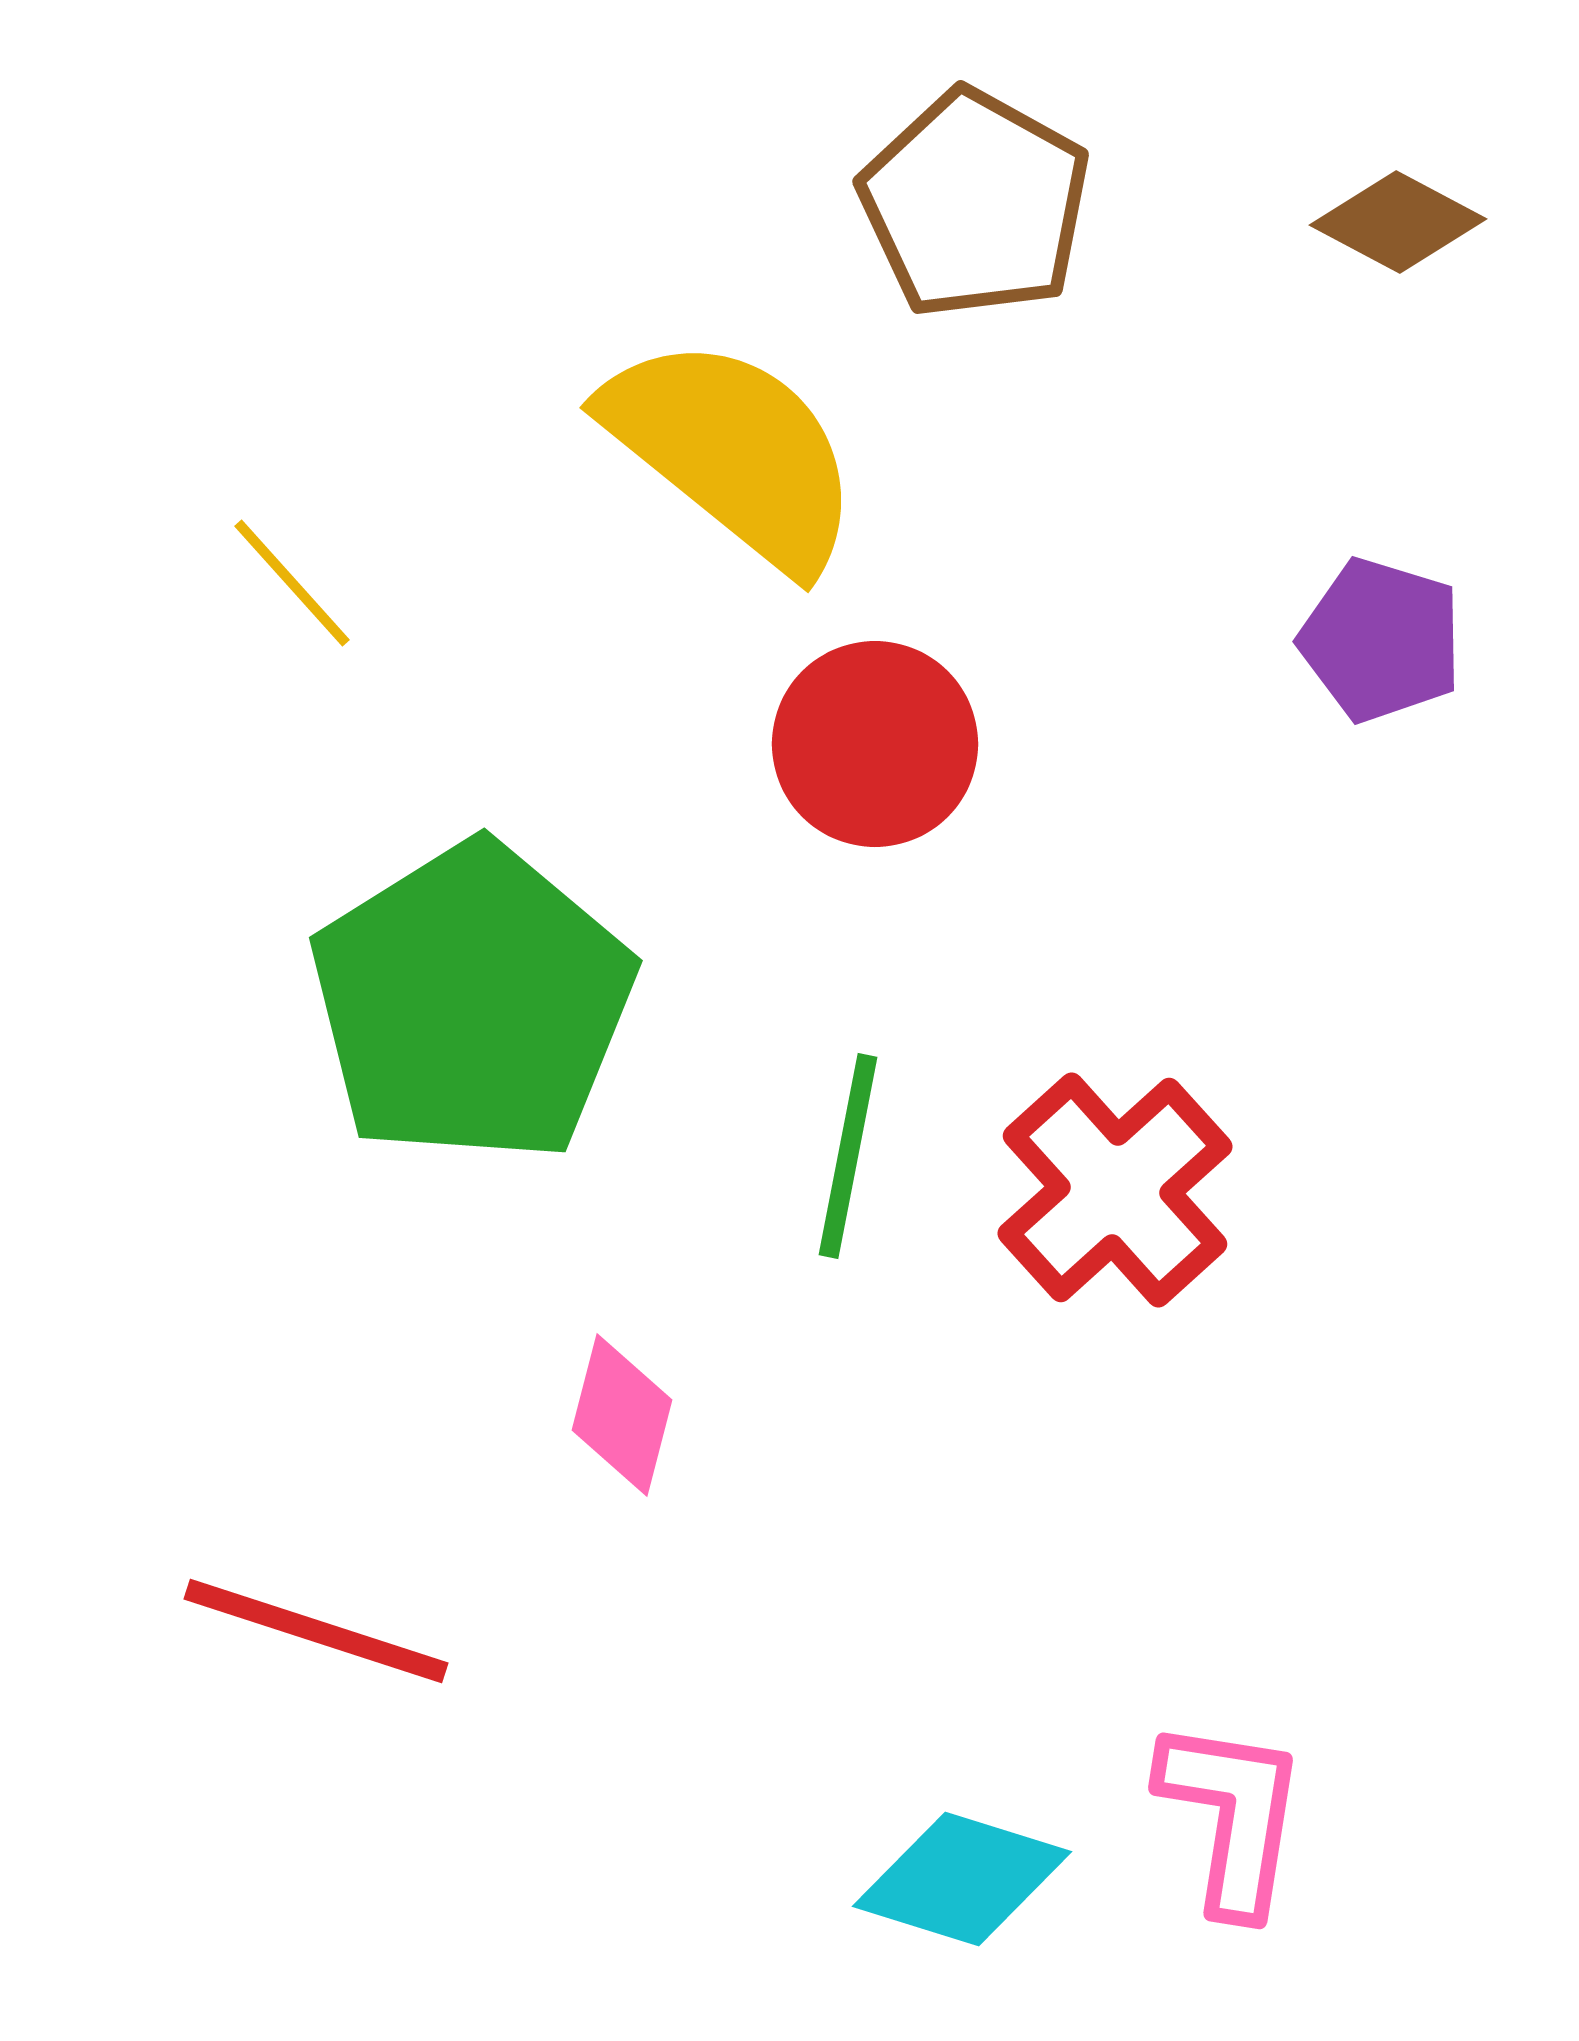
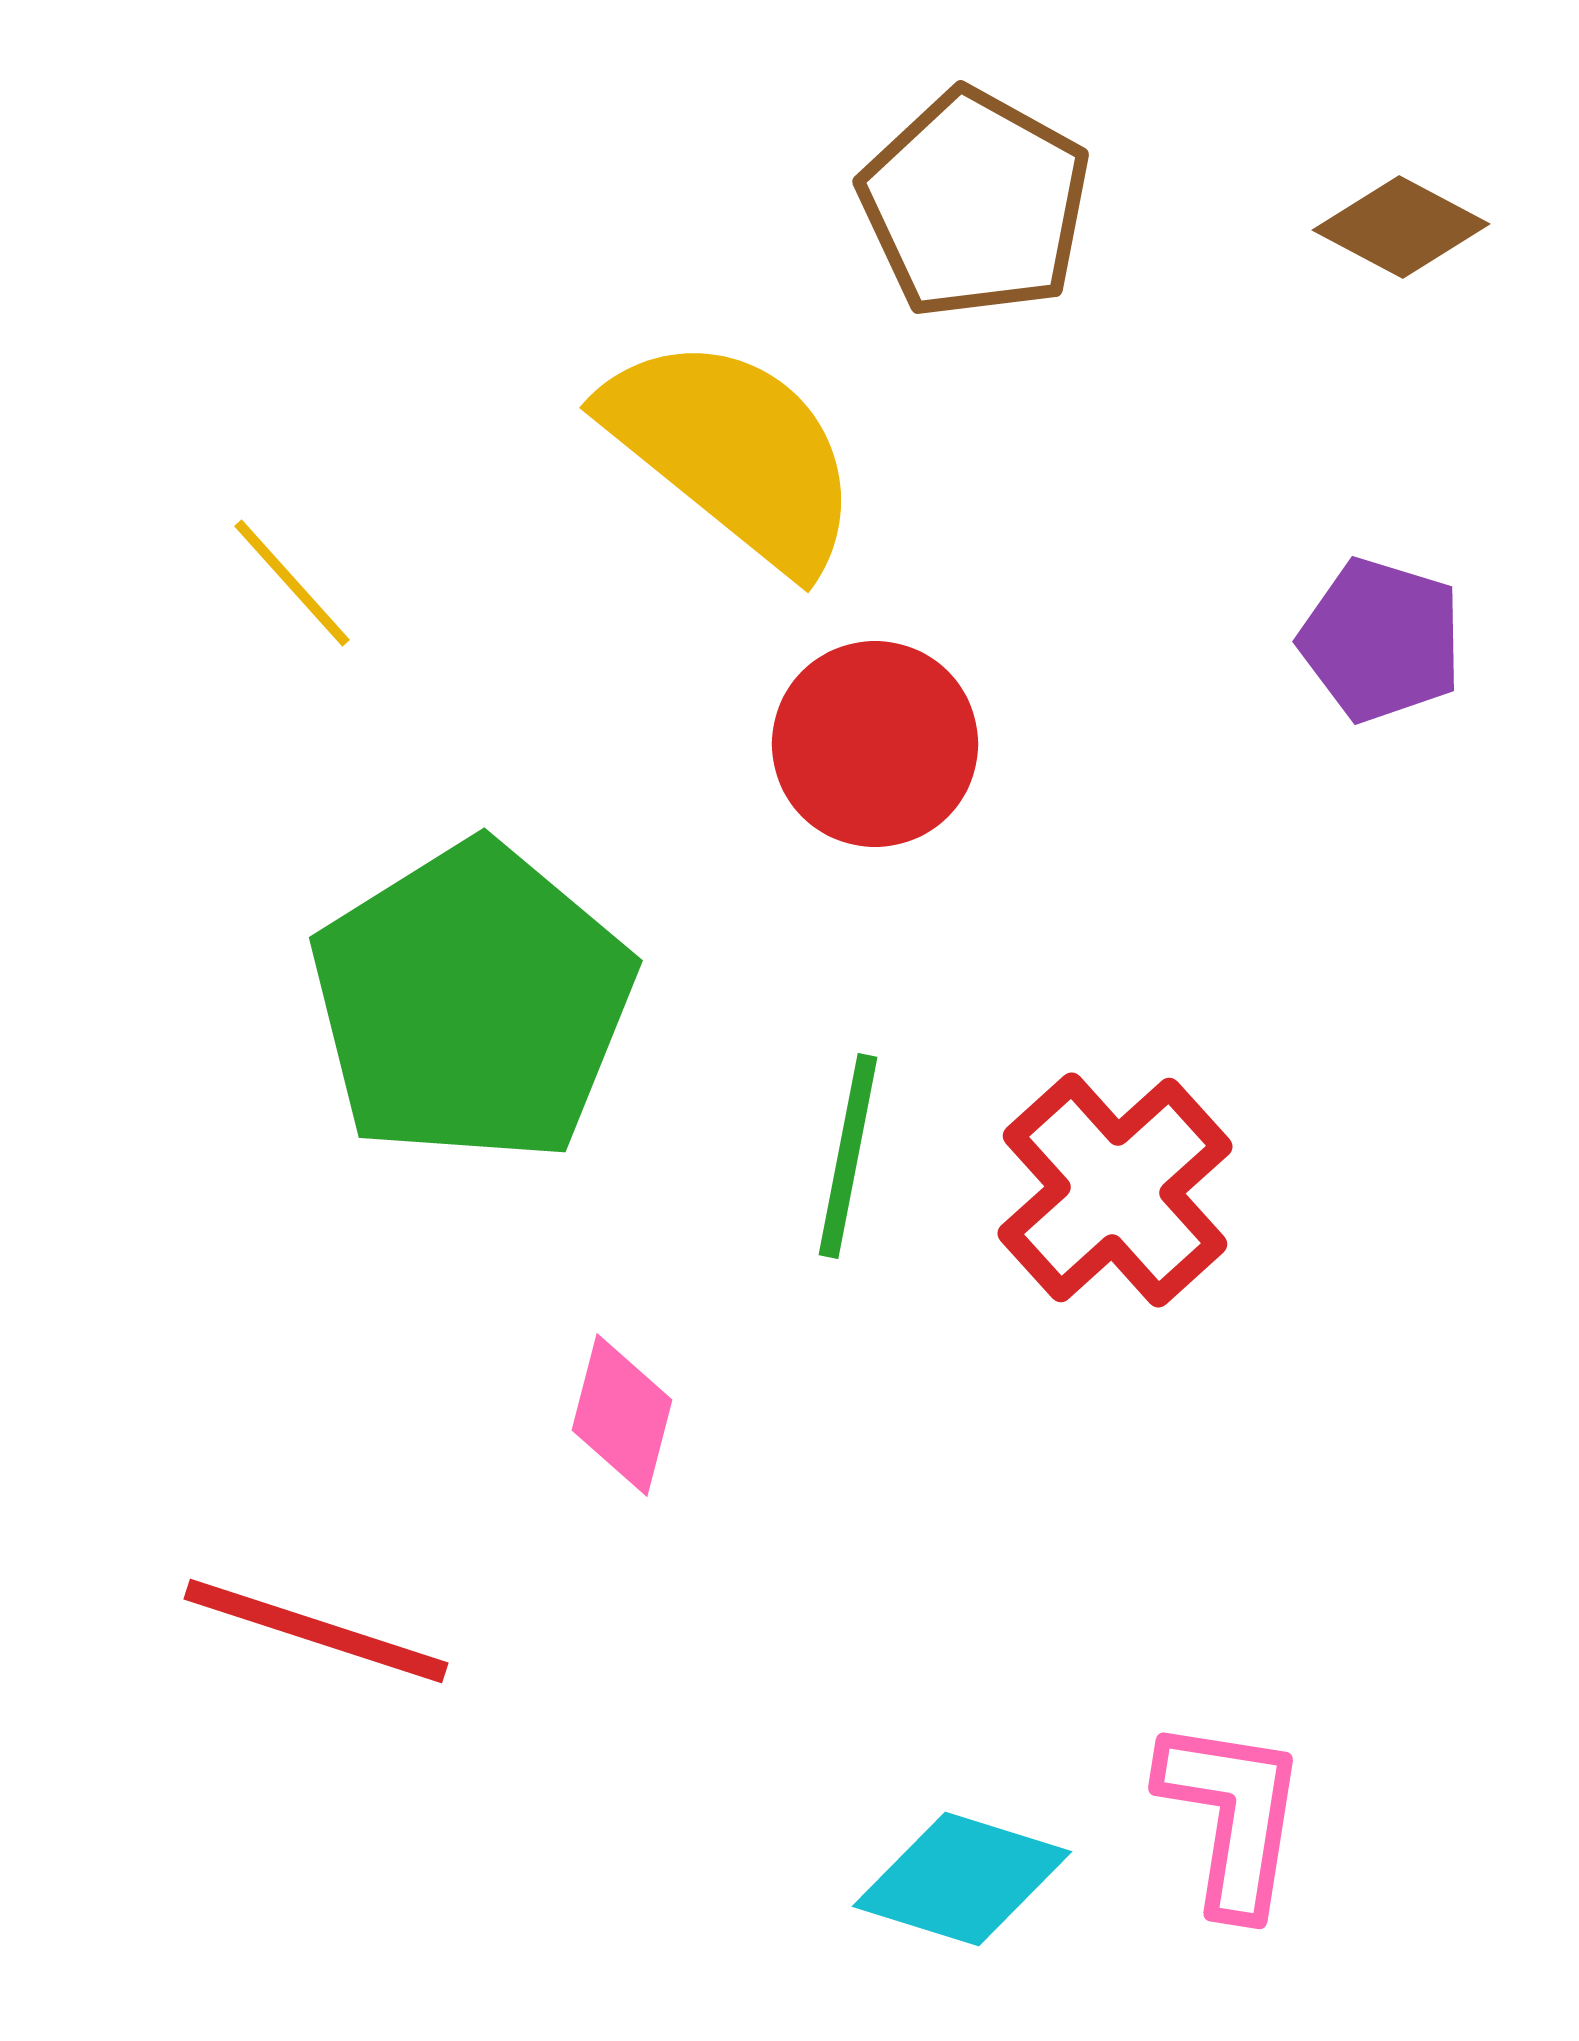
brown diamond: moved 3 px right, 5 px down
